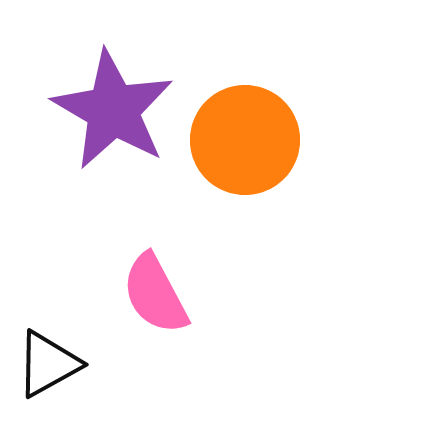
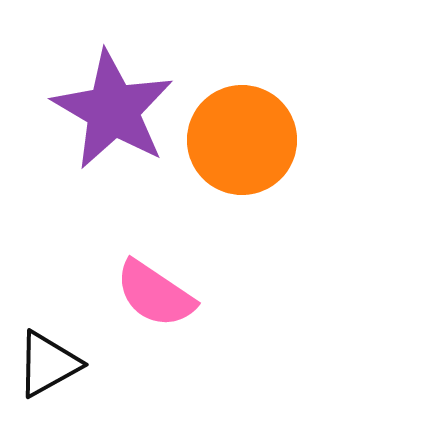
orange circle: moved 3 px left
pink semicircle: rotated 28 degrees counterclockwise
